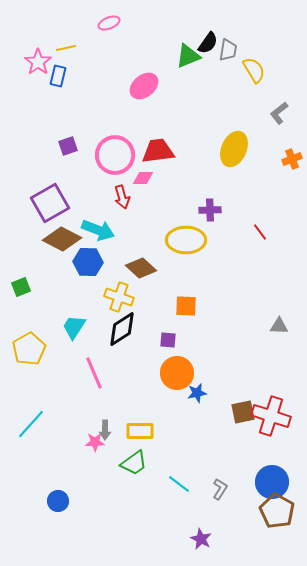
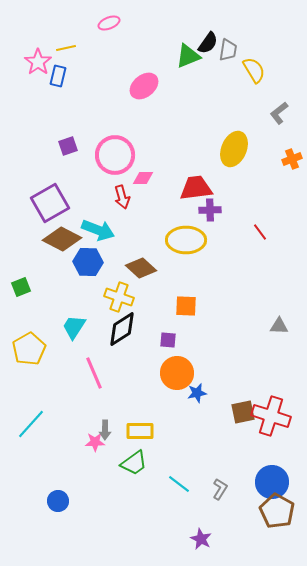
red trapezoid at (158, 151): moved 38 px right, 37 px down
